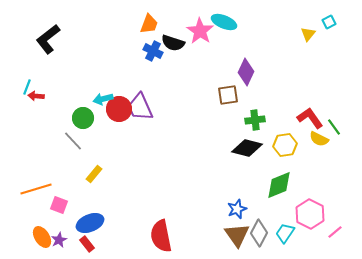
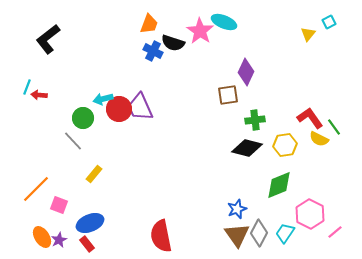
red arrow: moved 3 px right, 1 px up
orange line: rotated 28 degrees counterclockwise
